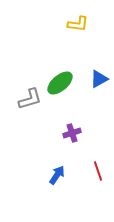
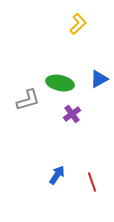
yellow L-shape: rotated 50 degrees counterclockwise
green ellipse: rotated 52 degrees clockwise
gray L-shape: moved 2 px left, 1 px down
purple cross: moved 19 px up; rotated 18 degrees counterclockwise
red line: moved 6 px left, 11 px down
